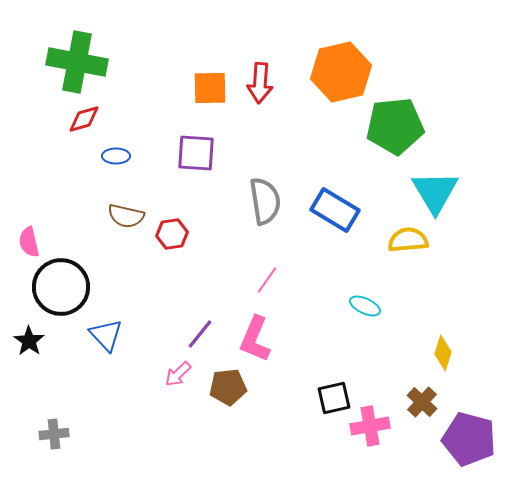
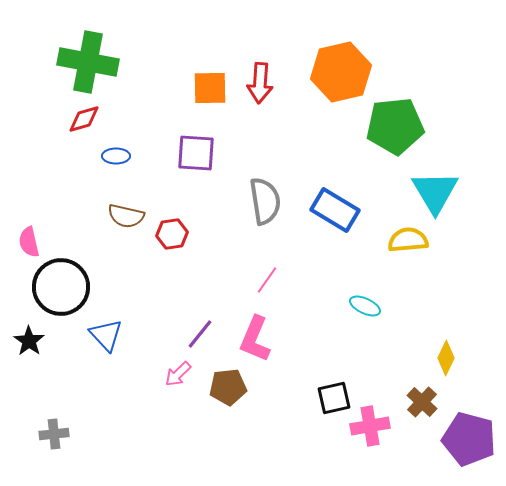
green cross: moved 11 px right
yellow diamond: moved 3 px right, 5 px down; rotated 8 degrees clockwise
